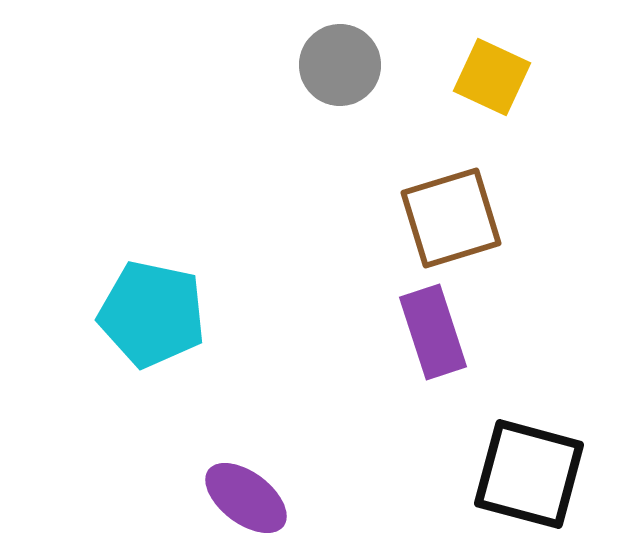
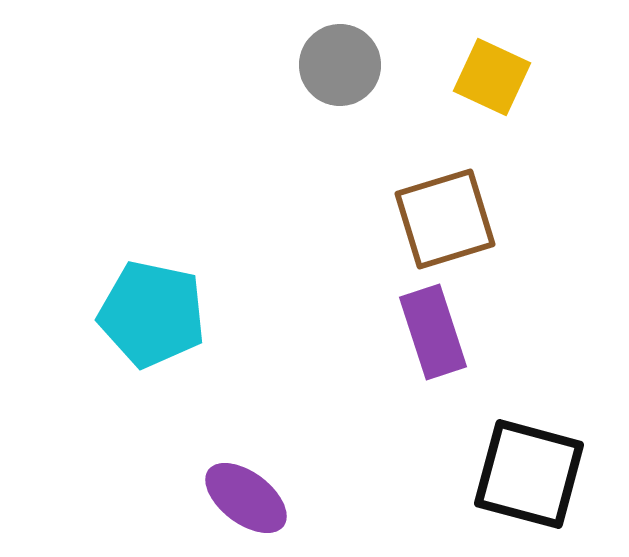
brown square: moved 6 px left, 1 px down
